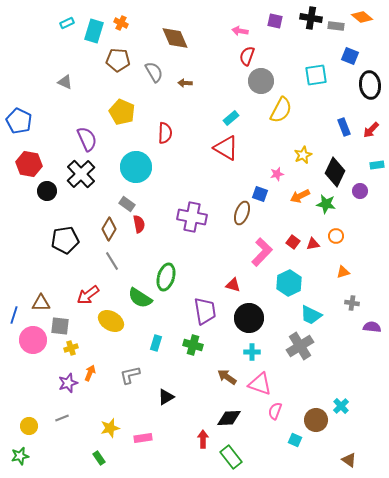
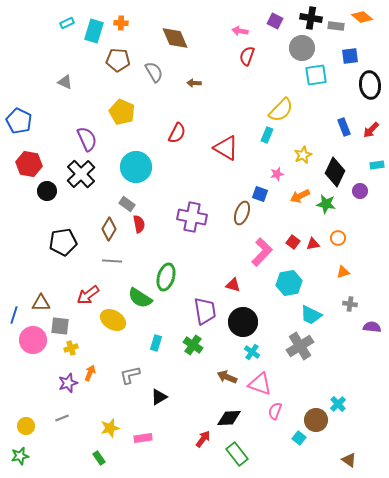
purple square at (275, 21): rotated 14 degrees clockwise
orange cross at (121, 23): rotated 24 degrees counterclockwise
blue square at (350, 56): rotated 30 degrees counterclockwise
gray circle at (261, 81): moved 41 px right, 33 px up
brown arrow at (185, 83): moved 9 px right
yellow semicircle at (281, 110): rotated 16 degrees clockwise
cyan rectangle at (231, 118): moved 36 px right, 17 px down; rotated 28 degrees counterclockwise
red semicircle at (165, 133): moved 12 px right; rotated 25 degrees clockwise
orange circle at (336, 236): moved 2 px right, 2 px down
black pentagon at (65, 240): moved 2 px left, 2 px down
gray line at (112, 261): rotated 54 degrees counterclockwise
cyan hexagon at (289, 283): rotated 15 degrees clockwise
gray cross at (352, 303): moved 2 px left, 1 px down
black circle at (249, 318): moved 6 px left, 4 px down
yellow ellipse at (111, 321): moved 2 px right, 1 px up
green cross at (193, 345): rotated 18 degrees clockwise
cyan cross at (252, 352): rotated 35 degrees clockwise
brown arrow at (227, 377): rotated 12 degrees counterclockwise
black triangle at (166, 397): moved 7 px left
cyan cross at (341, 406): moved 3 px left, 2 px up
yellow circle at (29, 426): moved 3 px left
red arrow at (203, 439): rotated 36 degrees clockwise
cyan square at (295, 440): moved 4 px right, 2 px up; rotated 16 degrees clockwise
green rectangle at (231, 457): moved 6 px right, 3 px up
